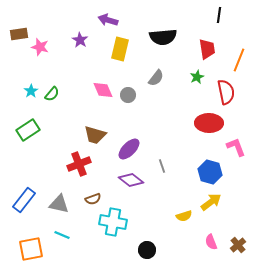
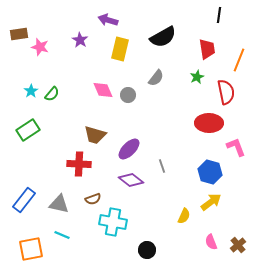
black semicircle: rotated 24 degrees counterclockwise
red cross: rotated 25 degrees clockwise
yellow semicircle: rotated 49 degrees counterclockwise
